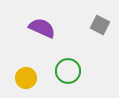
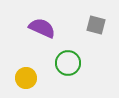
gray square: moved 4 px left; rotated 12 degrees counterclockwise
green circle: moved 8 px up
